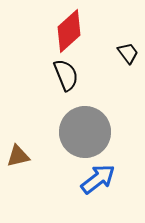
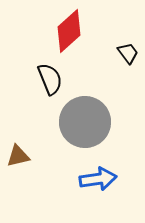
black semicircle: moved 16 px left, 4 px down
gray circle: moved 10 px up
blue arrow: rotated 30 degrees clockwise
